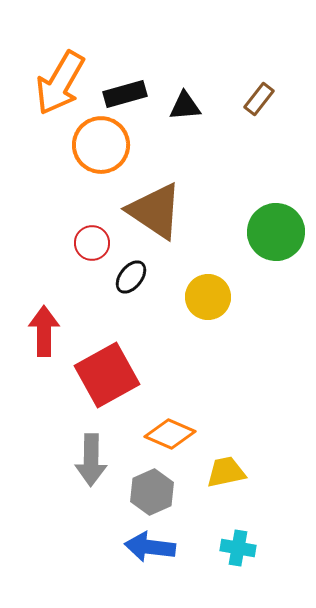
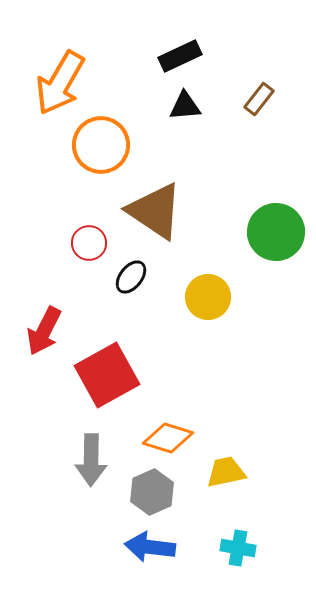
black rectangle: moved 55 px right, 38 px up; rotated 9 degrees counterclockwise
red circle: moved 3 px left
red arrow: rotated 153 degrees counterclockwise
orange diamond: moved 2 px left, 4 px down; rotated 6 degrees counterclockwise
